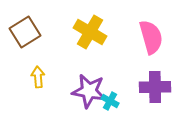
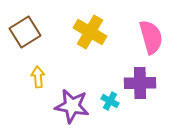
purple cross: moved 15 px left, 4 px up
purple star: moved 17 px left, 15 px down
